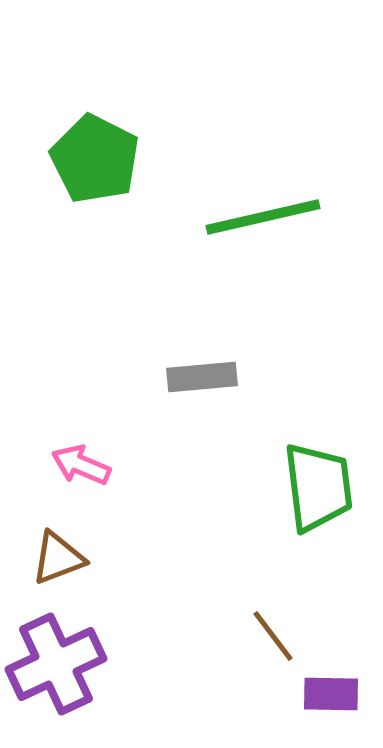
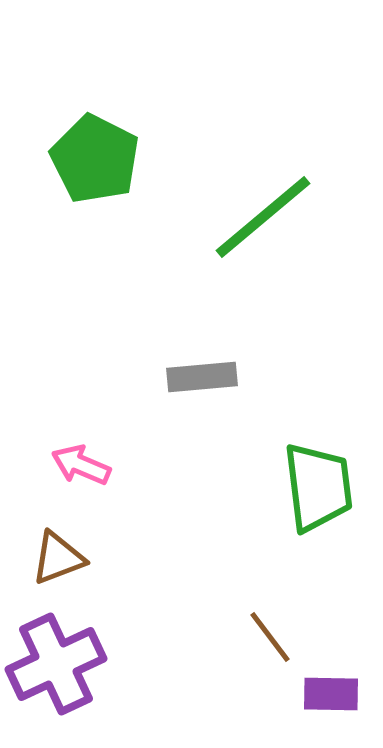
green line: rotated 27 degrees counterclockwise
brown line: moved 3 px left, 1 px down
